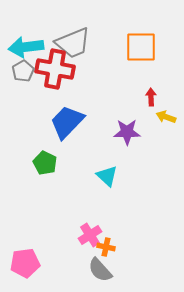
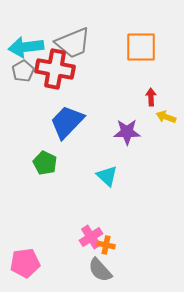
pink cross: moved 1 px right, 2 px down
orange cross: moved 2 px up
